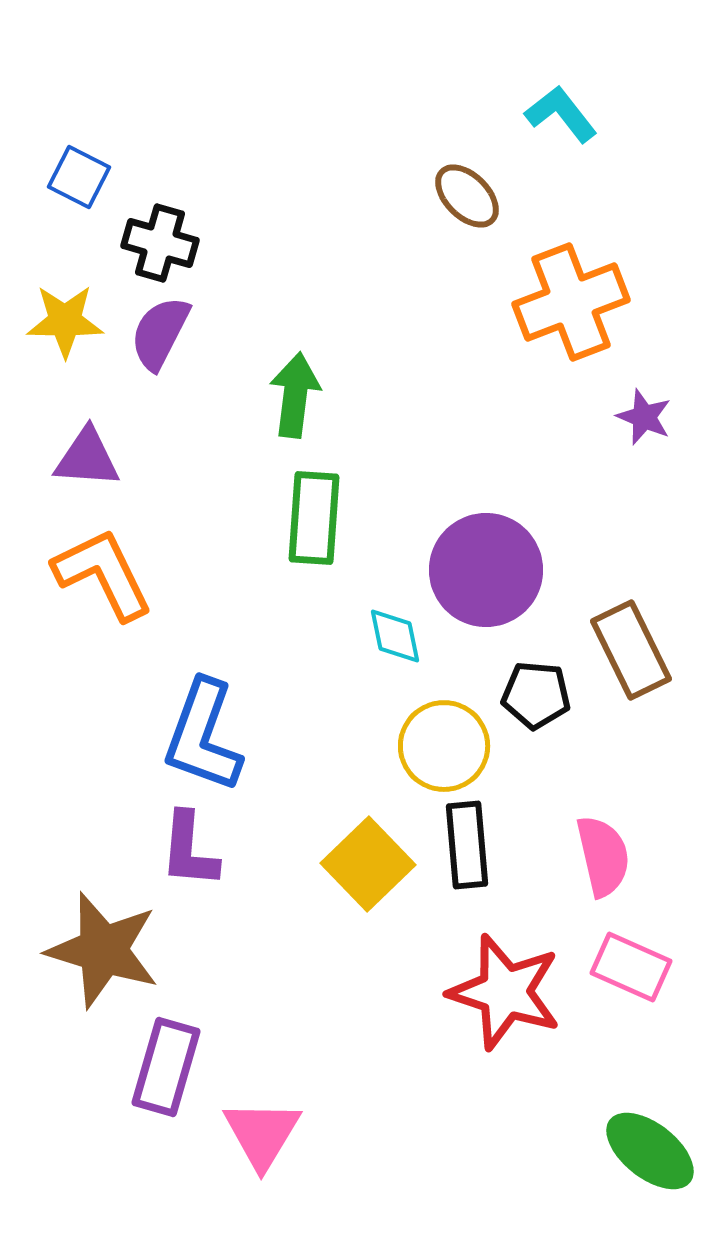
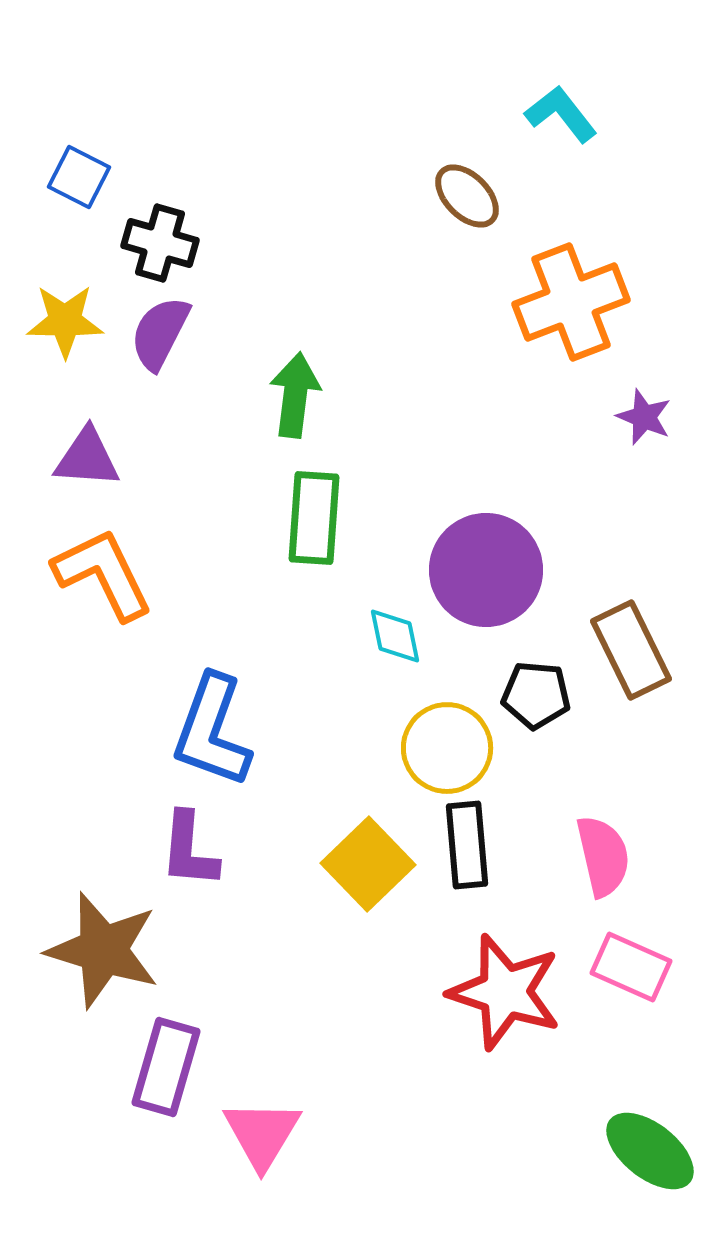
blue L-shape: moved 9 px right, 5 px up
yellow circle: moved 3 px right, 2 px down
